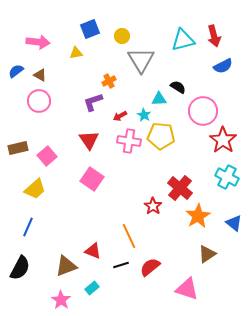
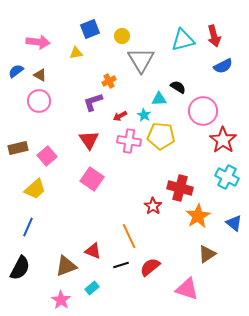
red cross at (180, 188): rotated 25 degrees counterclockwise
